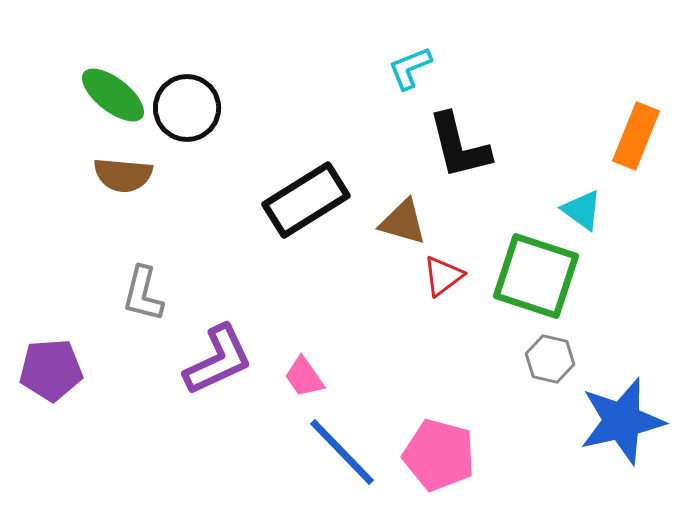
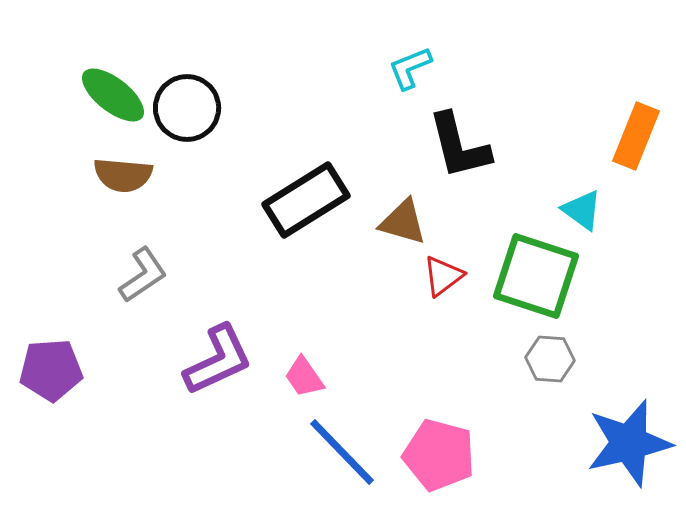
gray L-shape: moved 19 px up; rotated 138 degrees counterclockwise
gray hexagon: rotated 9 degrees counterclockwise
blue star: moved 7 px right, 22 px down
